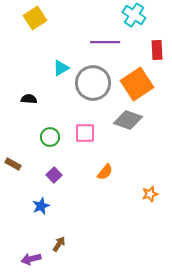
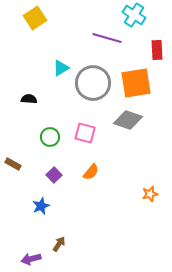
purple line: moved 2 px right, 4 px up; rotated 16 degrees clockwise
orange square: moved 1 px left, 1 px up; rotated 24 degrees clockwise
pink square: rotated 15 degrees clockwise
orange semicircle: moved 14 px left
